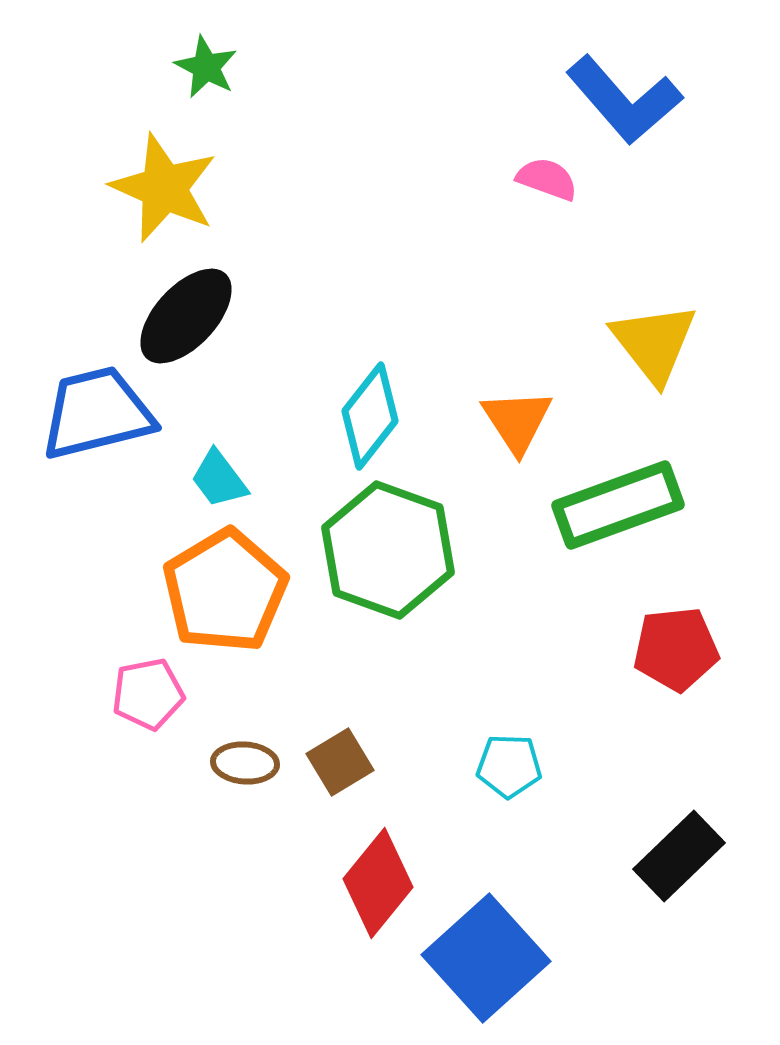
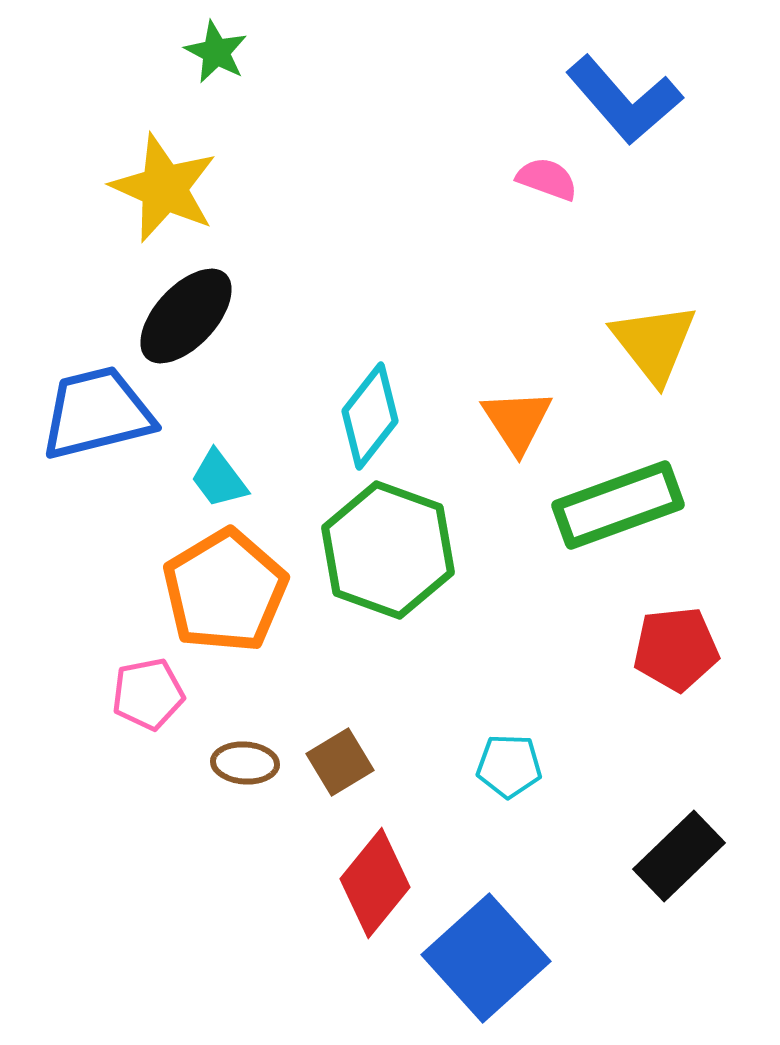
green star: moved 10 px right, 15 px up
red diamond: moved 3 px left
